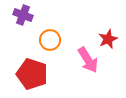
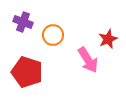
purple cross: moved 7 px down
orange circle: moved 3 px right, 5 px up
red pentagon: moved 5 px left, 2 px up
